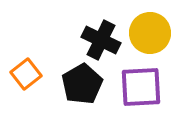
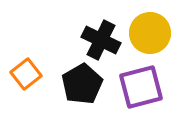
purple square: rotated 12 degrees counterclockwise
